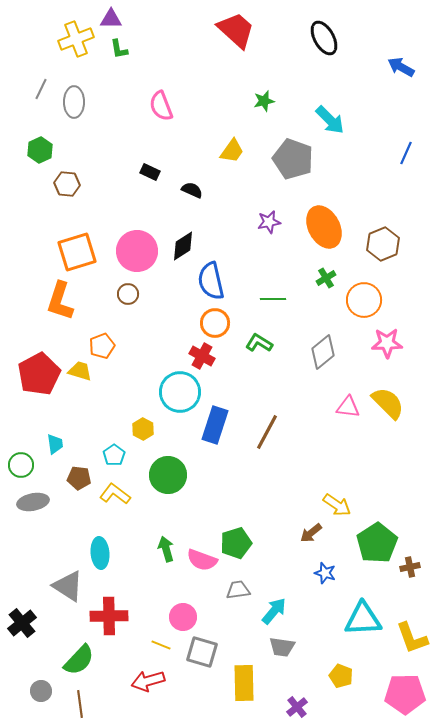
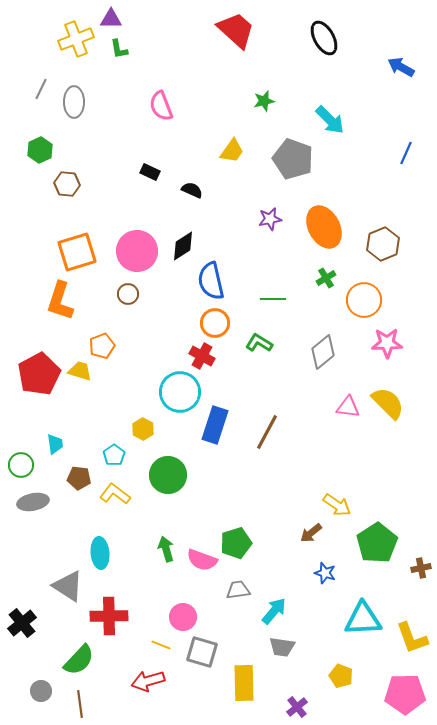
purple star at (269, 222): moved 1 px right, 3 px up
brown cross at (410, 567): moved 11 px right, 1 px down
